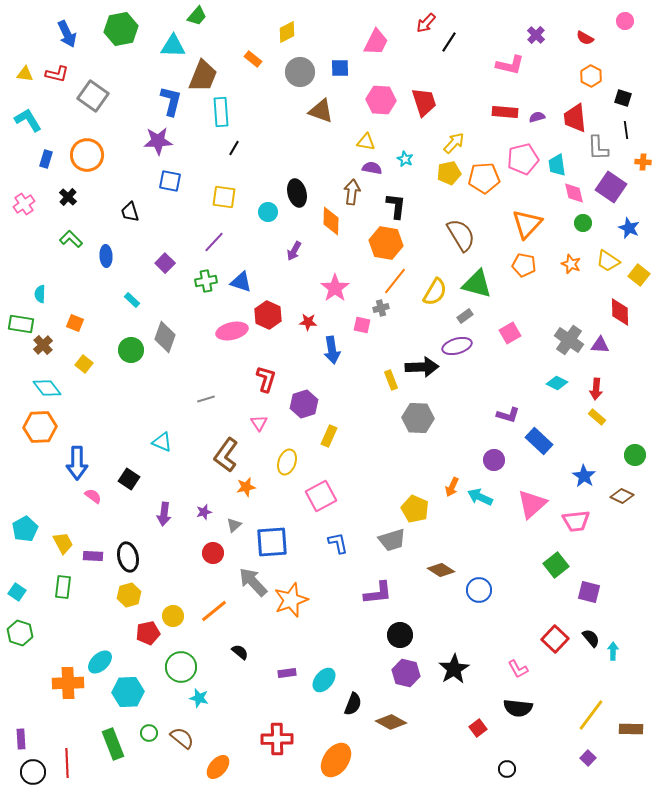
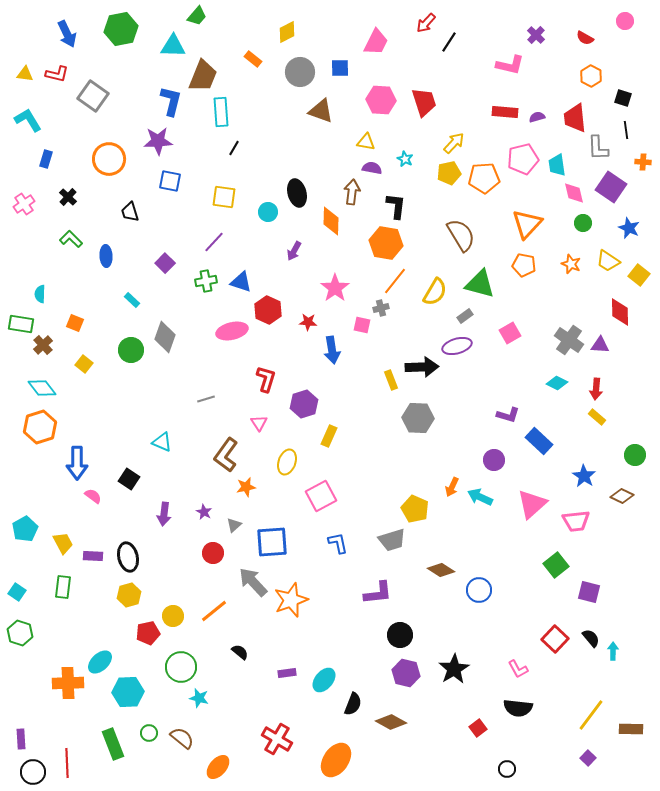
orange circle at (87, 155): moved 22 px right, 4 px down
green triangle at (477, 284): moved 3 px right
red hexagon at (268, 315): moved 5 px up
cyan diamond at (47, 388): moved 5 px left
orange hexagon at (40, 427): rotated 16 degrees counterclockwise
purple star at (204, 512): rotated 28 degrees counterclockwise
red cross at (277, 739): rotated 32 degrees clockwise
